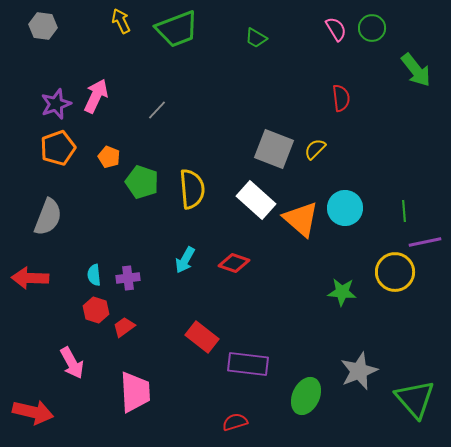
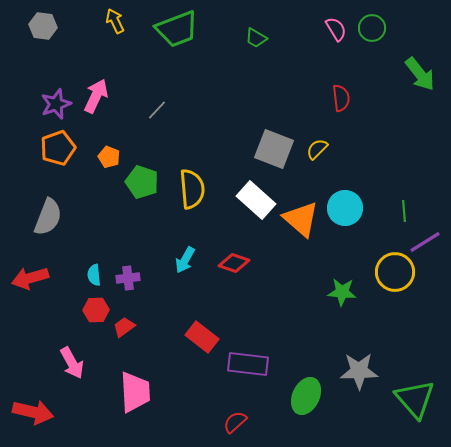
yellow arrow at (121, 21): moved 6 px left
green arrow at (416, 70): moved 4 px right, 4 px down
yellow semicircle at (315, 149): moved 2 px right
purple line at (425, 242): rotated 20 degrees counterclockwise
red arrow at (30, 278): rotated 18 degrees counterclockwise
red hexagon at (96, 310): rotated 20 degrees counterclockwise
gray star at (359, 371): rotated 21 degrees clockwise
red semicircle at (235, 422): rotated 25 degrees counterclockwise
